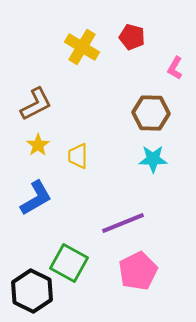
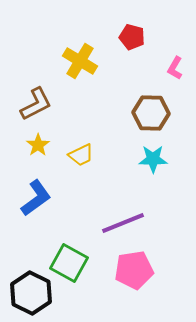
yellow cross: moved 2 px left, 14 px down
yellow trapezoid: moved 3 px right, 1 px up; rotated 116 degrees counterclockwise
blue L-shape: rotated 6 degrees counterclockwise
pink pentagon: moved 4 px left, 1 px up; rotated 18 degrees clockwise
black hexagon: moved 1 px left, 2 px down
